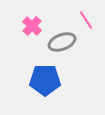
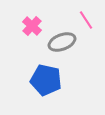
blue pentagon: moved 1 px right; rotated 12 degrees clockwise
